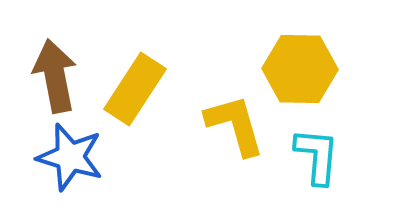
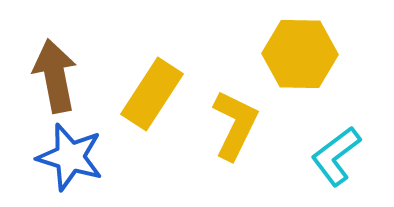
yellow hexagon: moved 15 px up
yellow rectangle: moved 17 px right, 5 px down
yellow L-shape: rotated 42 degrees clockwise
cyan L-shape: moved 19 px right; rotated 132 degrees counterclockwise
